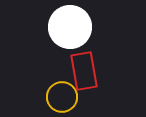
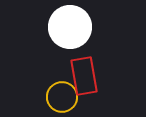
red rectangle: moved 5 px down
